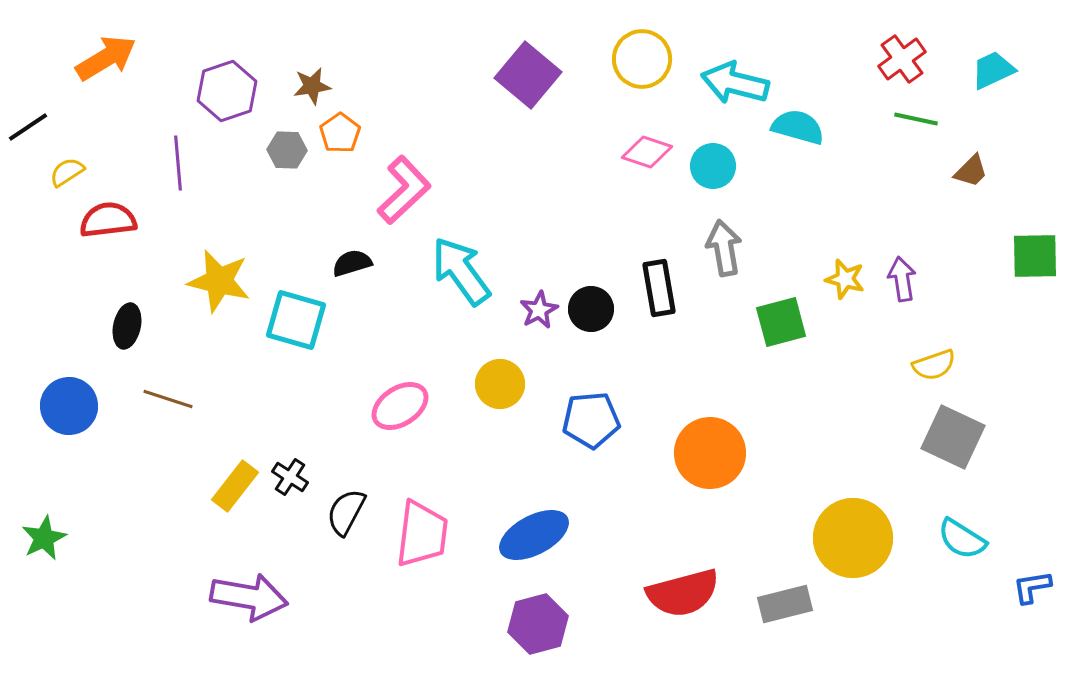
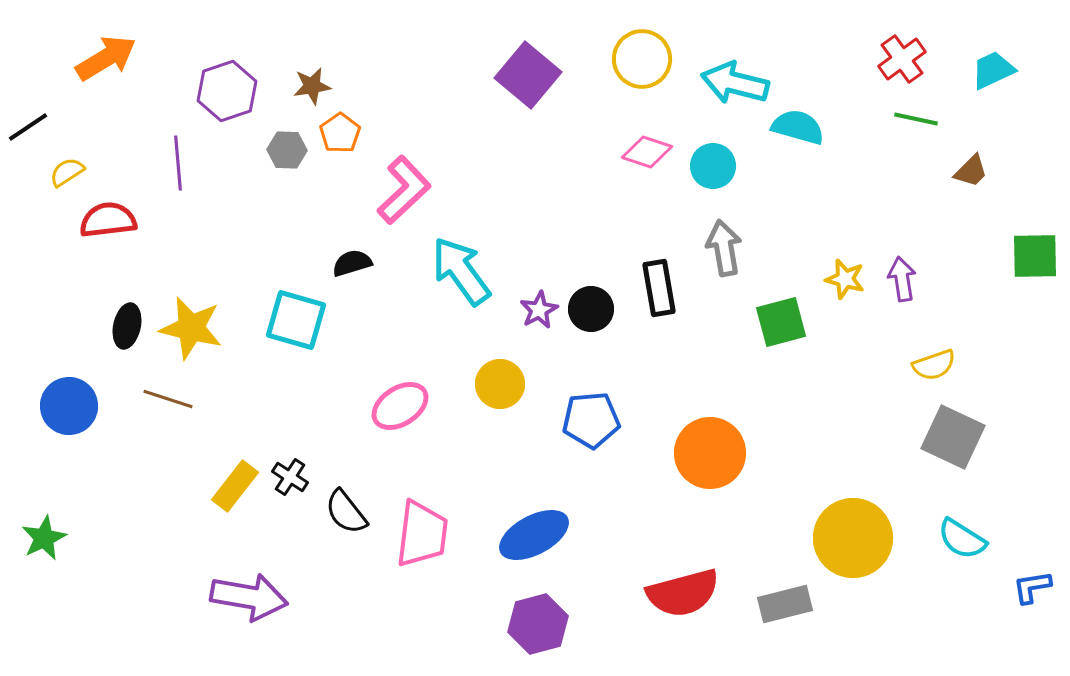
yellow star at (219, 281): moved 28 px left, 47 px down
black semicircle at (346, 512): rotated 66 degrees counterclockwise
